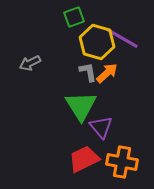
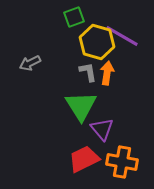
purple line: moved 2 px up
orange arrow: rotated 40 degrees counterclockwise
purple triangle: moved 1 px right, 2 px down
